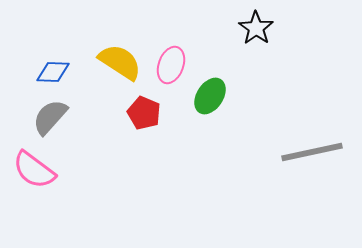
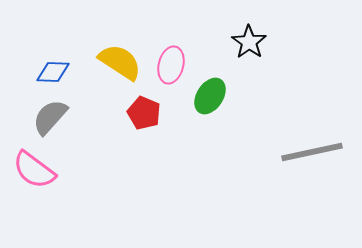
black star: moved 7 px left, 14 px down
pink ellipse: rotated 6 degrees counterclockwise
